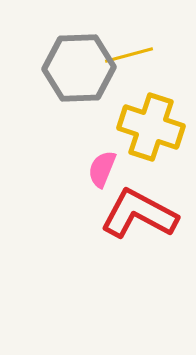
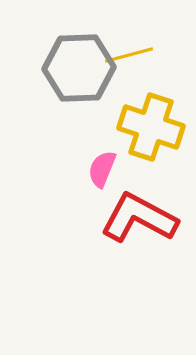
red L-shape: moved 4 px down
